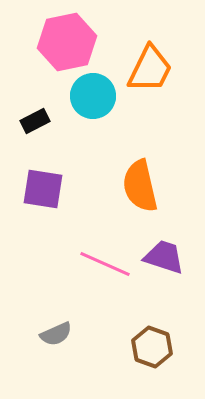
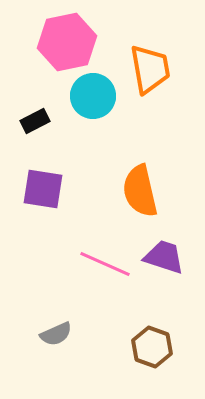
orange trapezoid: rotated 36 degrees counterclockwise
orange semicircle: moved 5 px down
